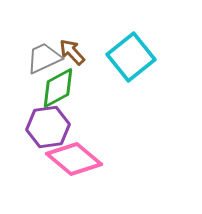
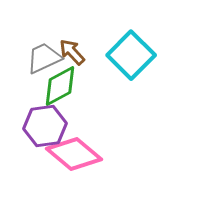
cyan square: moved 2 px up; rotated 6 degrees counterclockwise
green diamond: moved 2 px right, 2 px up
purple hexagon: moved 3 px left, 1 px up
pink diamond: moved 5 px up
